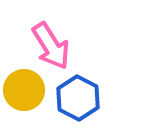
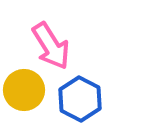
blue hexagon: moved 2 px right, 1 px down
